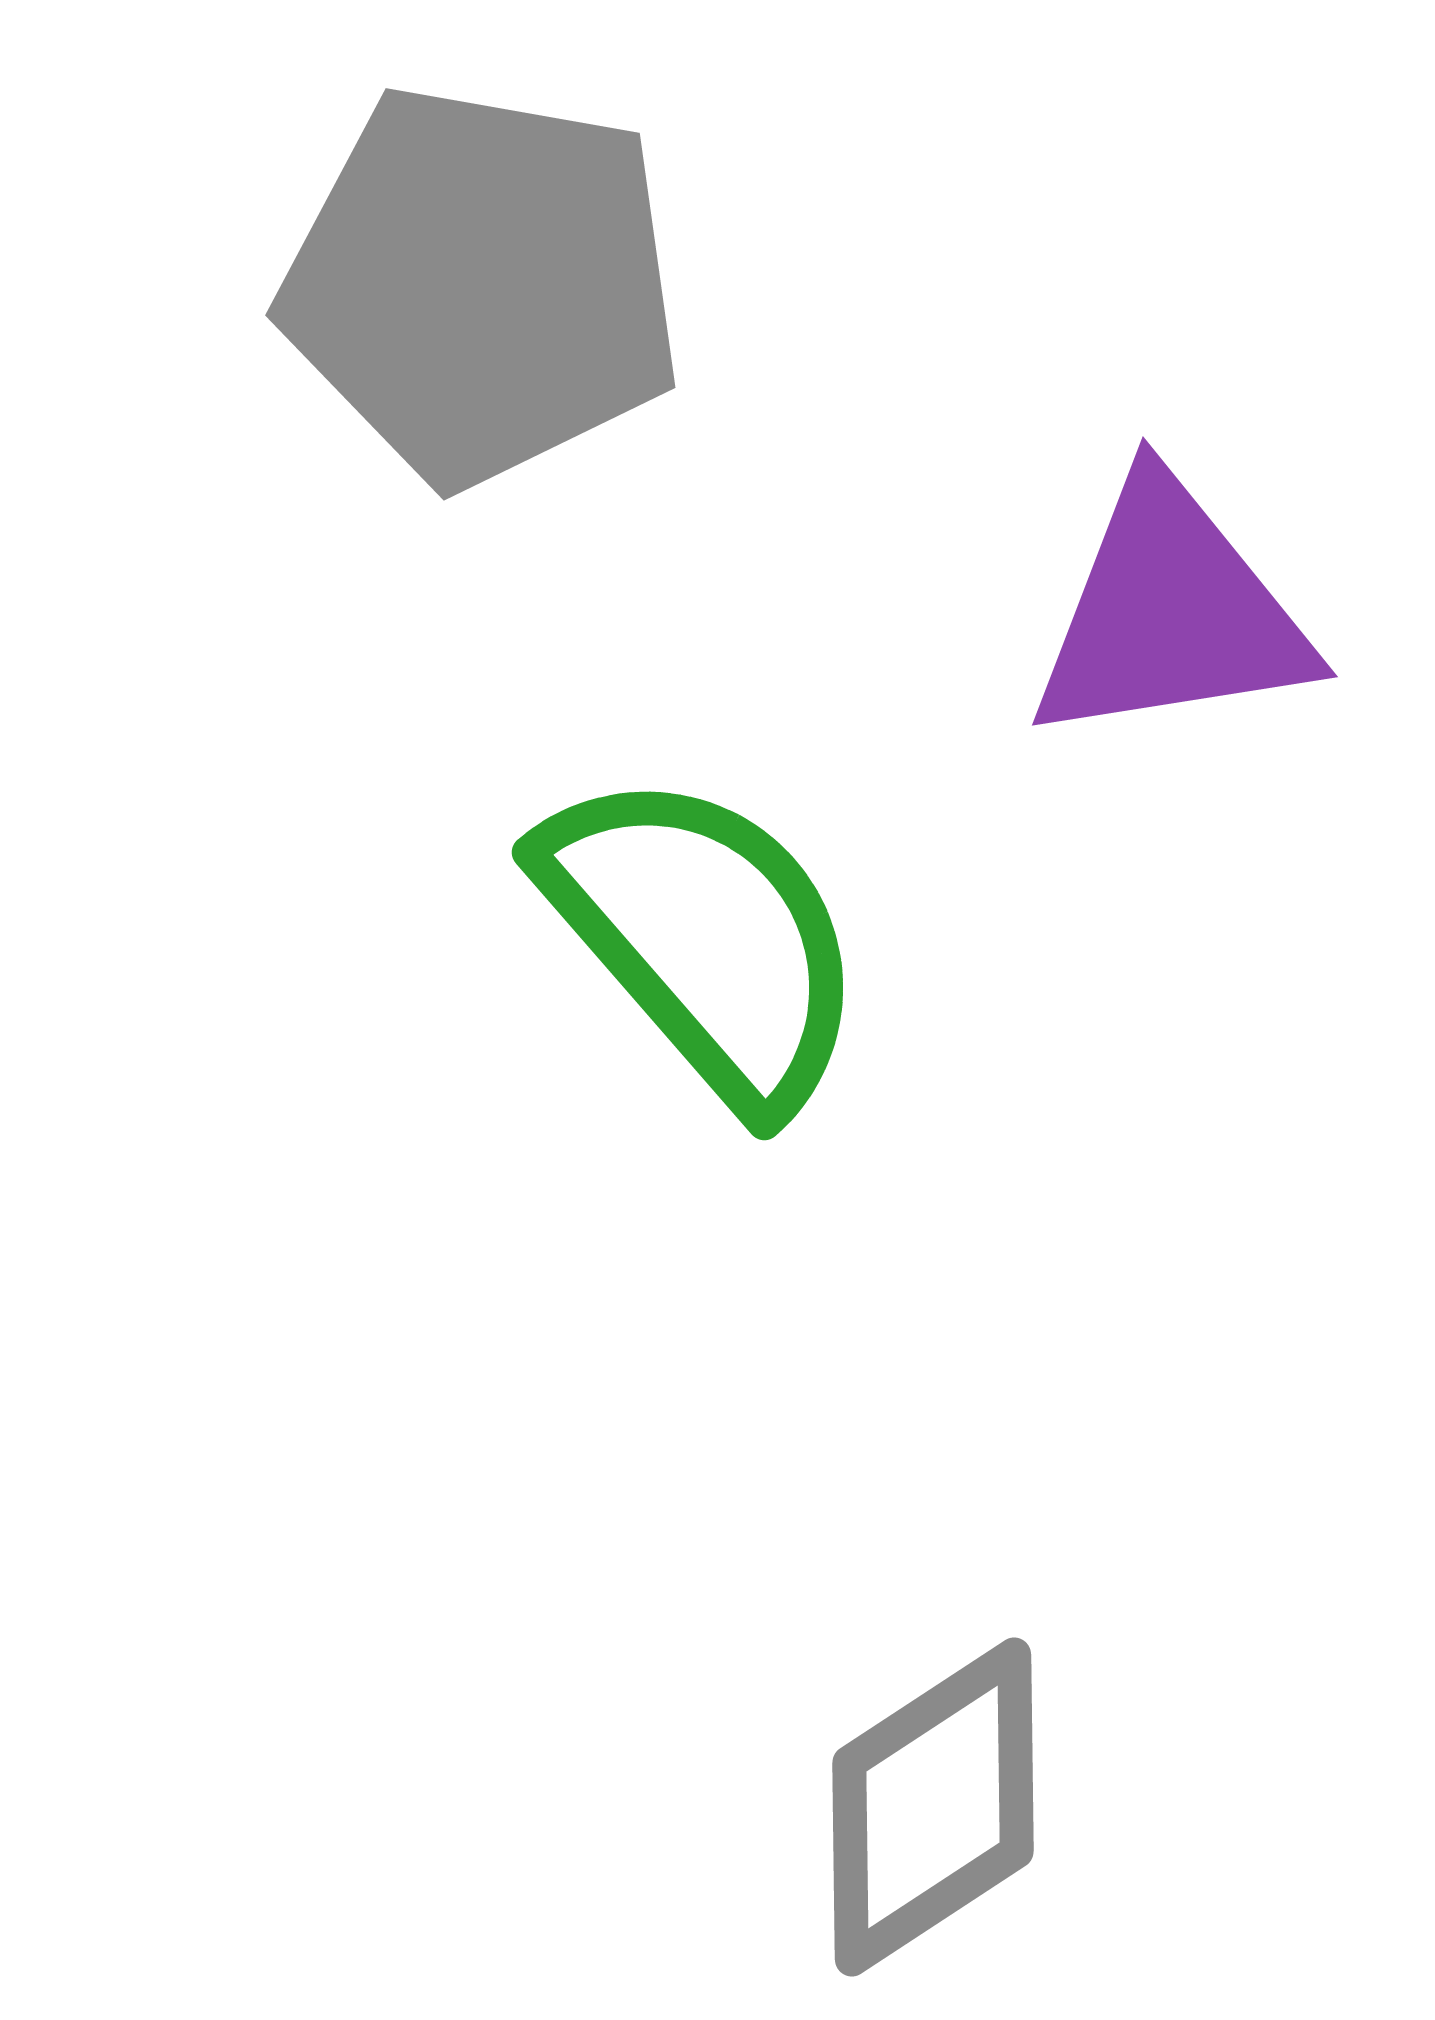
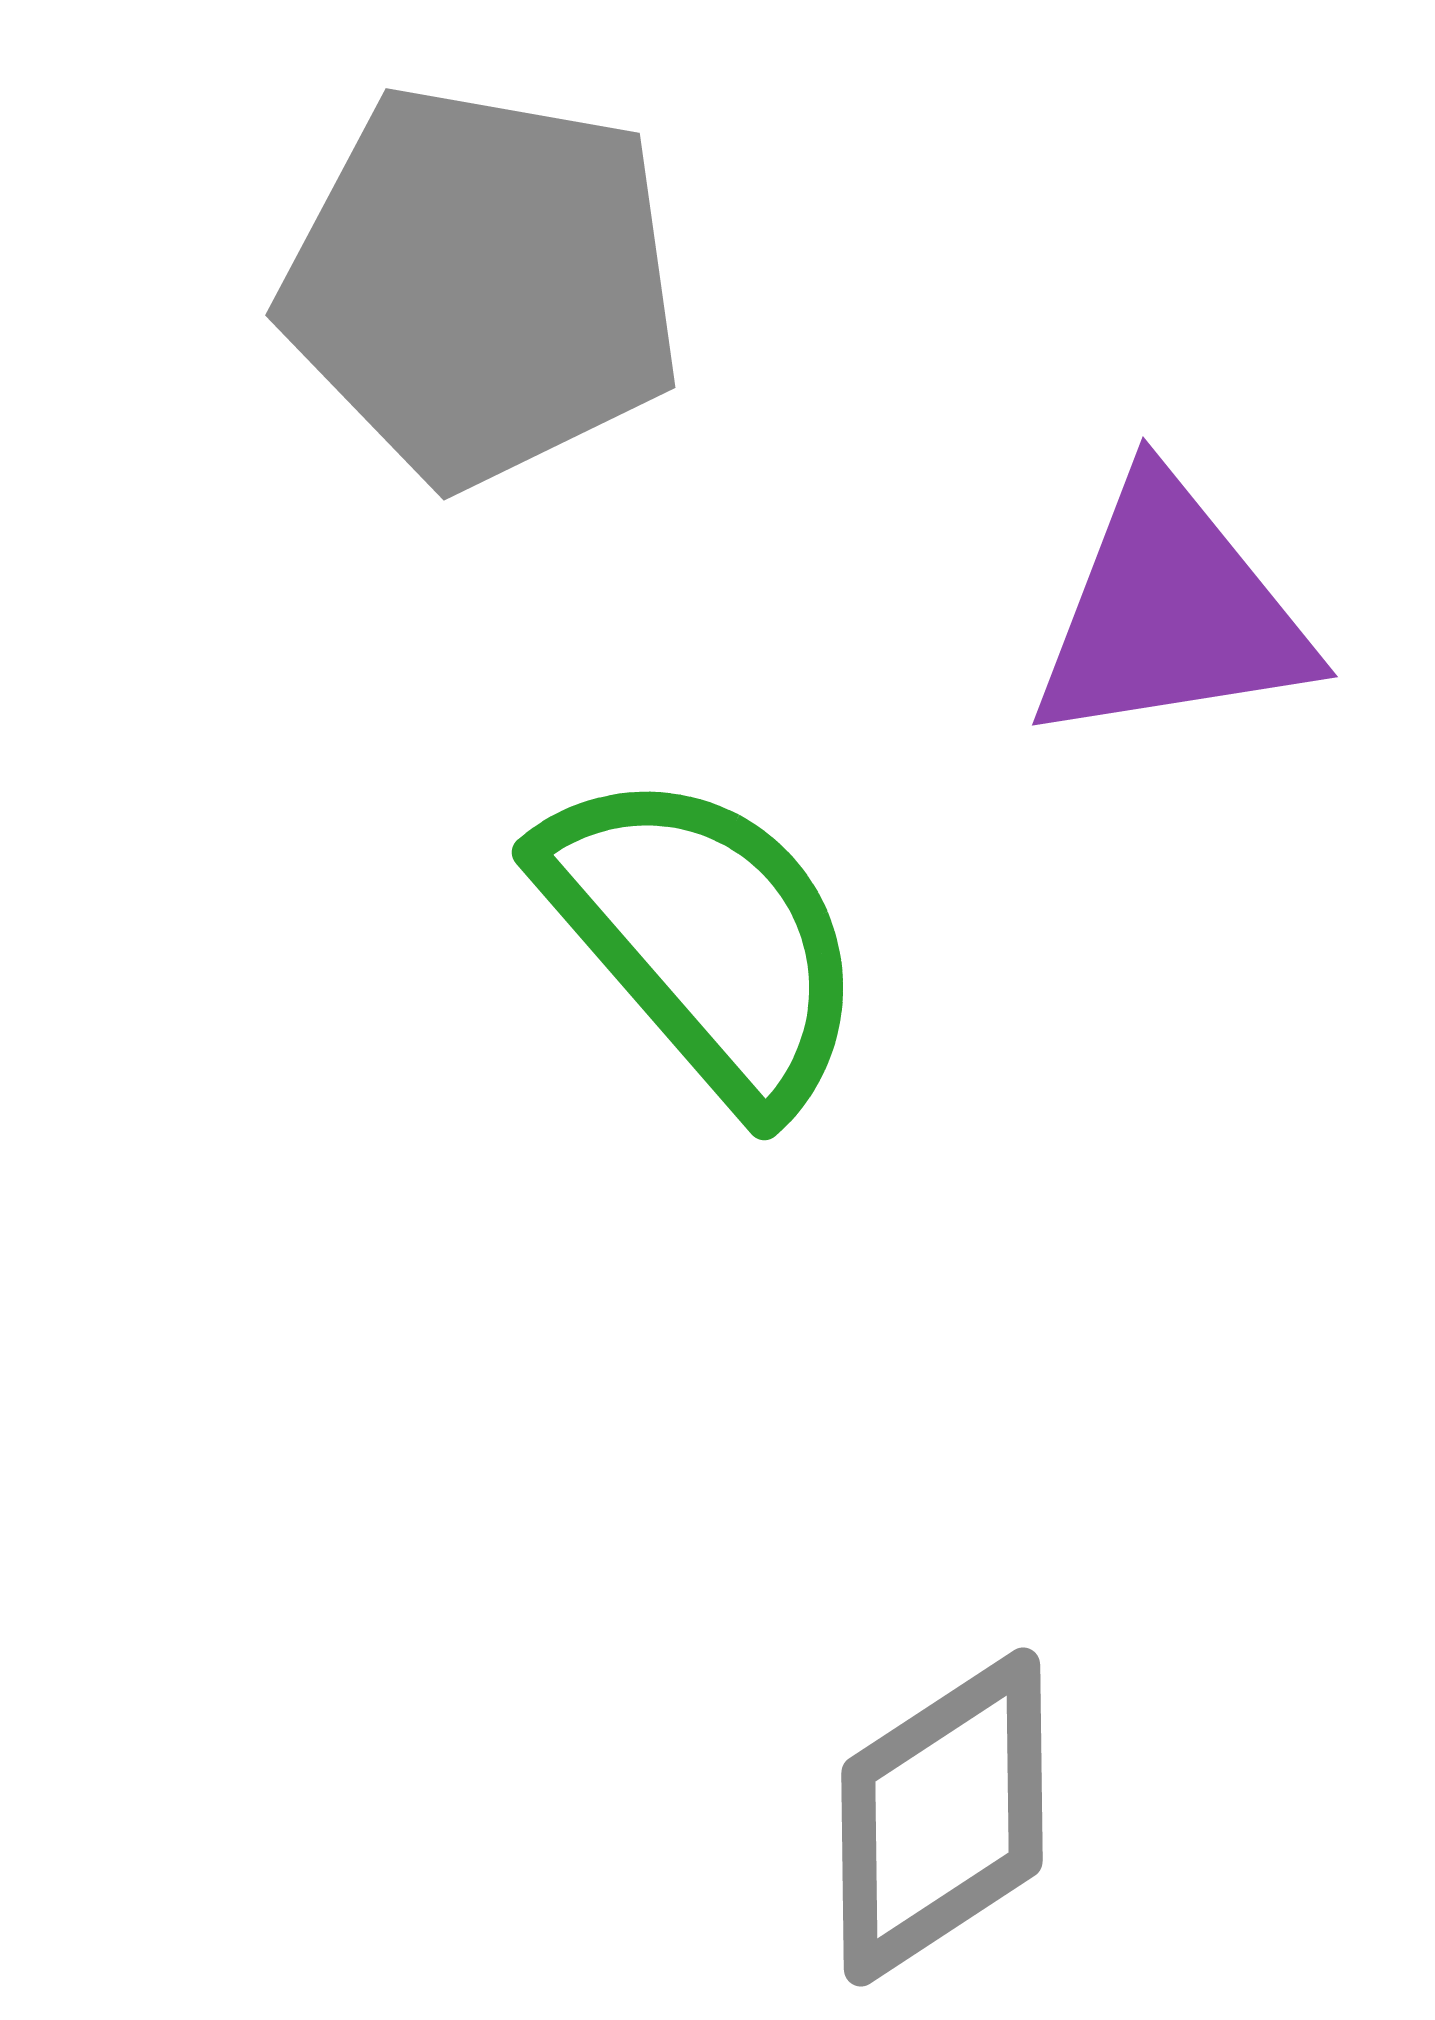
gray diamond: moved 9 px right, 10 px down
